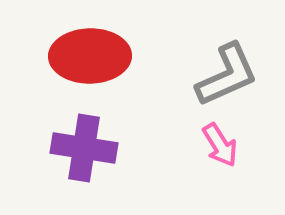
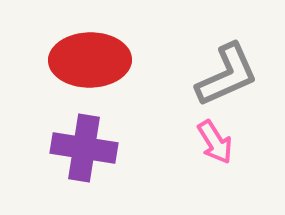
red ellipse: moved 4 px down
pink arrow: moved 5 px left, 3 px up
